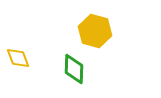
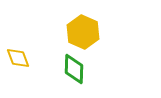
yellow hexagon: moved 12 px left, 1 px down; rotated 8 degrees clockwise
